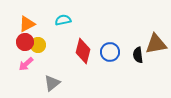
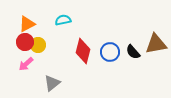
black semicircle: moved 5 px left, 3 px up; rotated 35 degrees counterclockwise
